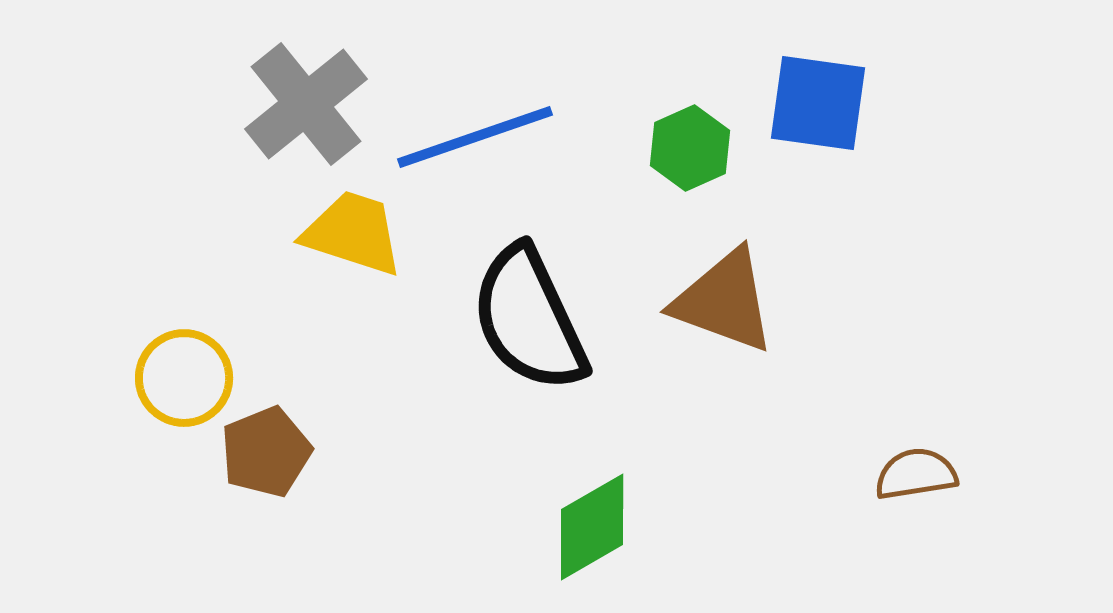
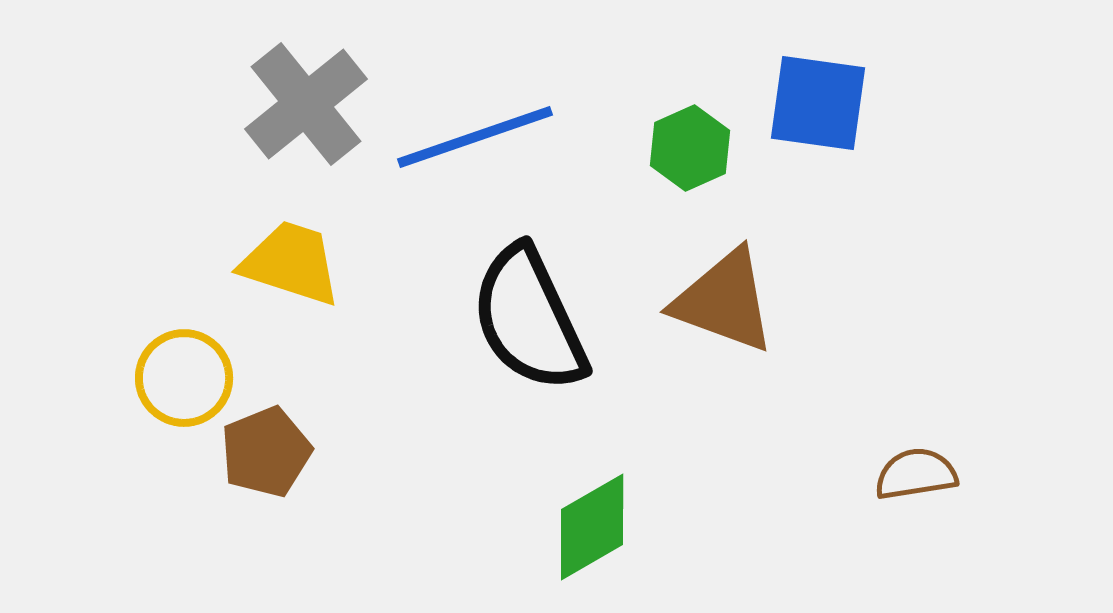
yellow trapezoid: moved 62 px left, 30 px down
